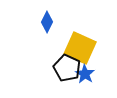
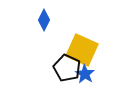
blue diamond: moved 3 px left, 2 px up
yellow square: moved 2 px right, 2 px down
